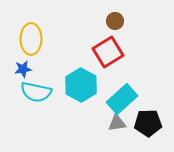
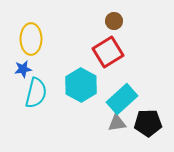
brown circle: moved 1 px left
cyan semicircle: moved 1 px down; rotated 88 degrees counterclockwise
